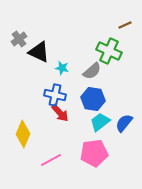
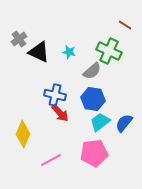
brown line: rotated 56 degrees clockwise
cyan star: moved 7 px right, 16 px up
